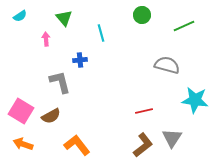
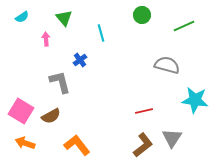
cyan semicircle: moved 2 px right, 1 px down
blue cross: rotated 32 degrees counterclockwise
orange arrow: moved 2 px right, 1 px up
